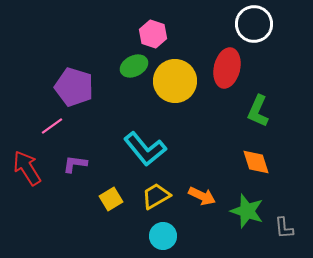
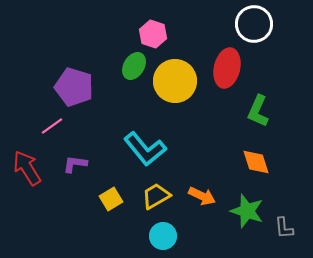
green ellipse: rotated 32 degrees counterclockwise
